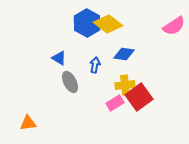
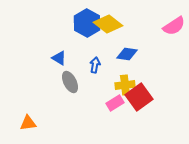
blue diamond: moved 3 px right
